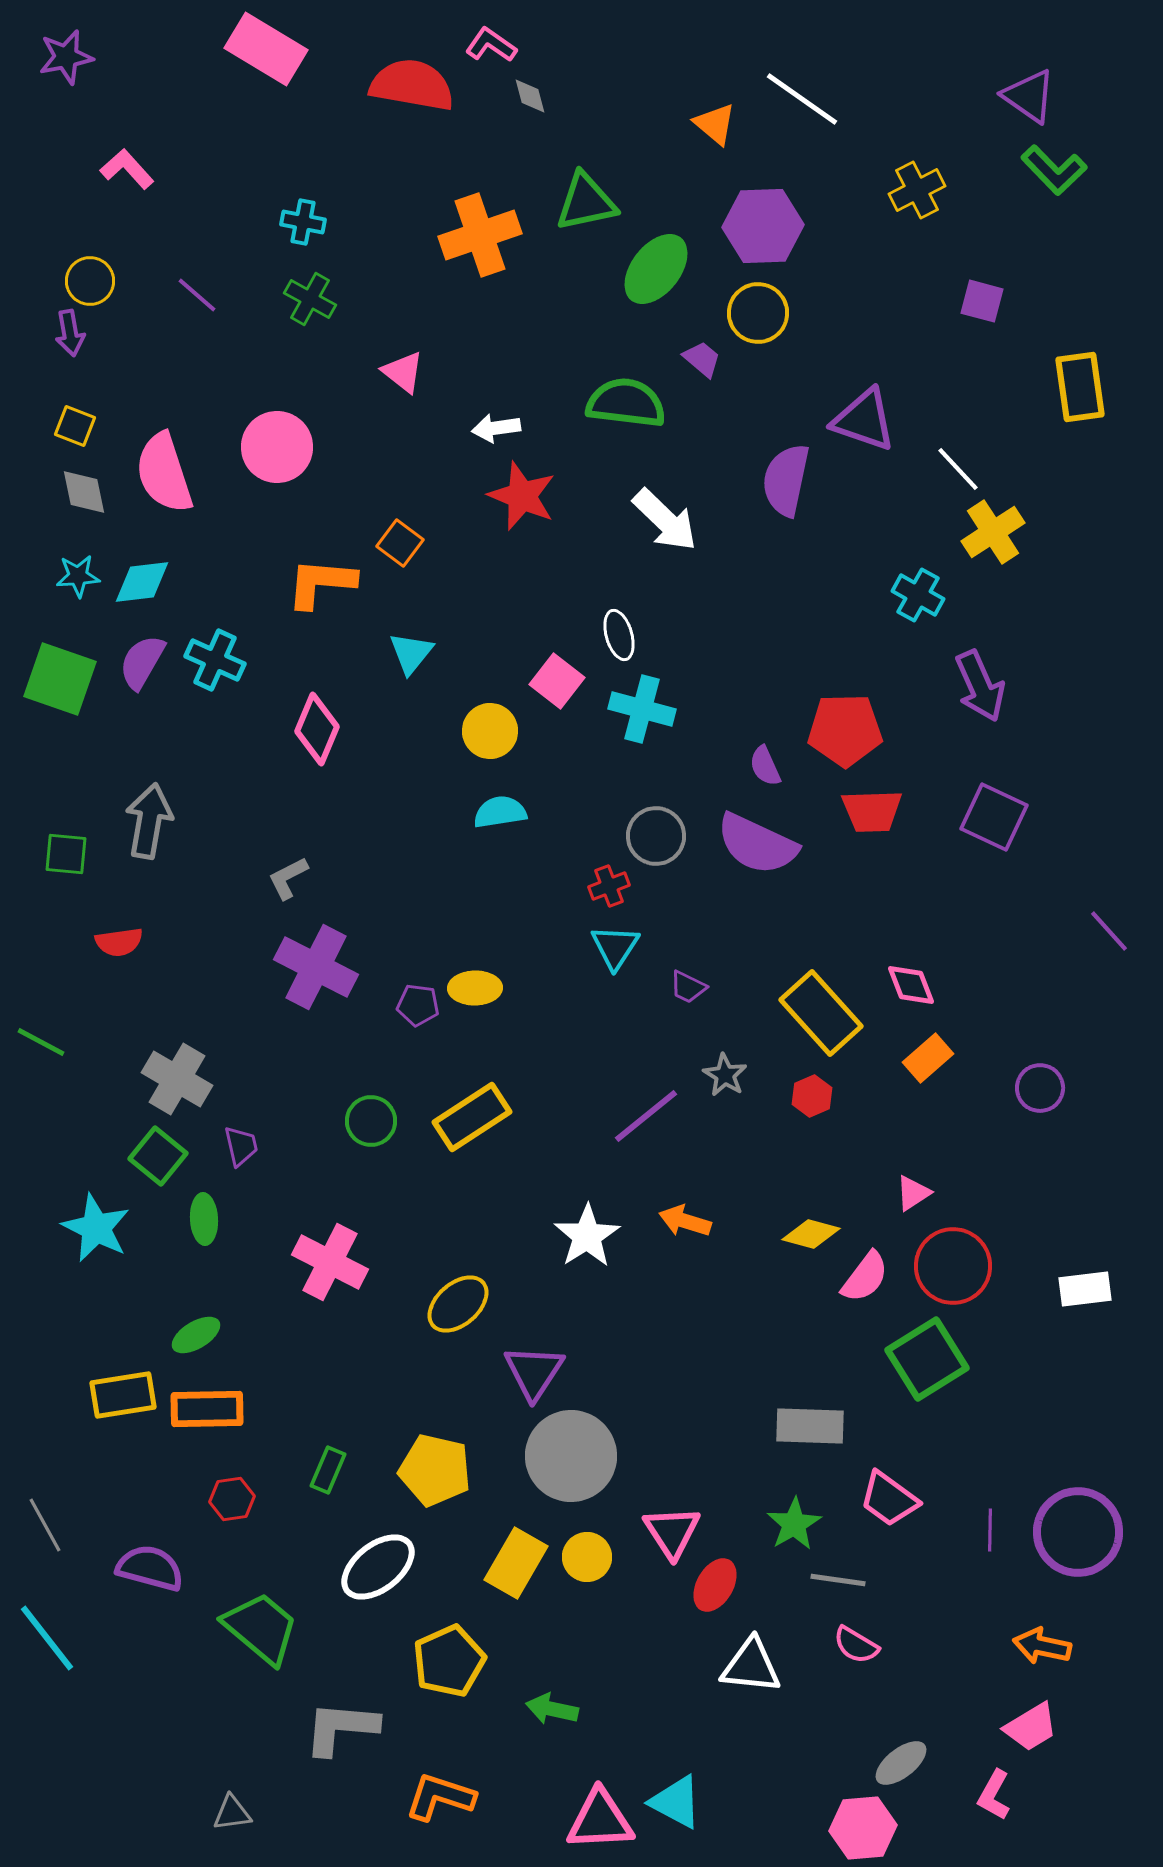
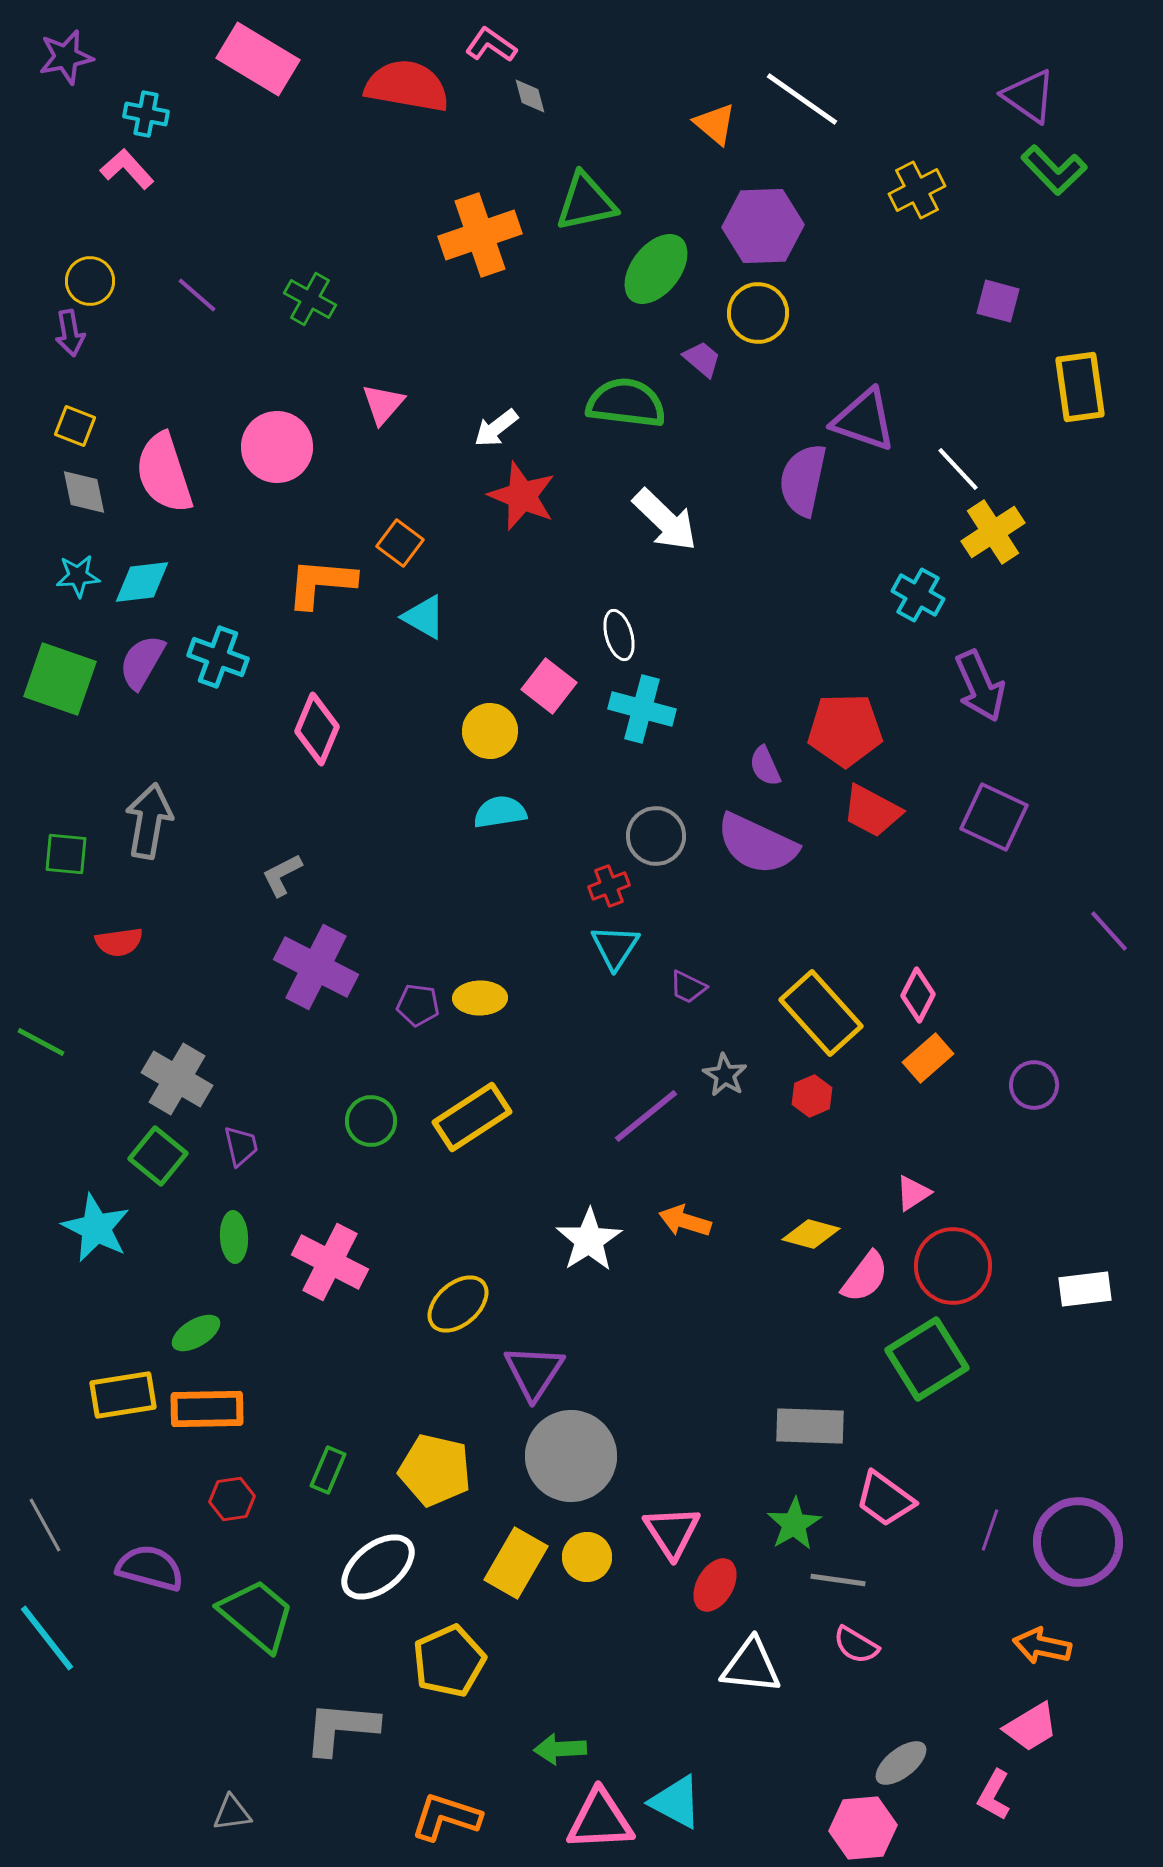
pink rectangle at (266, 49): moved 8 px left, 10 px down
red semicircle at (412, 85): moved 5 px left, 1 px down
cyan cross at (303, 222): moved 157 px left, 108 px up
purple square at (982, 301): moved 16 px right
pink triangle at (403, 372): moved 20 px left, 32 px down; rotated 33 degrees clockwise
white arrow at (496, 428): rotated 30 degrees counterclockwise
purple semicircle at (786, 480): moved 17 px right
cyan triangle at (411, 653): moved 13 px right, 36 px up; rotated 39 degrees counterclockwise
cyan cross at (215, 660): moved 3 px right, 3 px up; rotated 4 degrees counterclockwise
pink square at (557, 681): moved 8 px left, 5 px down
red trapezoid at (872, 811): rotated 30 degrees clockwise
gray L-shape at (288, 878): moved 6 px left, 3 px up
pink diamond at (911, 985): moved 7 px right, 10 px down; rotated 48 degrees clockwise
yellow ellipse at (475, 988): moved 5 px right, 10 px down
purple circle at (1040, 1088): moved 6 px left, 3 px up
green ellipse at (204, 1219): moved 30 px right, 18 px down
white star at (587, 1236): moved 2 px right, 4 px down
green ellipse at (196, 1335): moved 2 px up
pink trapezoid at (889, 1499): moved 4 px left
purple line at (990, 1530): rotated 18 degrees clockwise
purple circle at (1078, 1532): moved 10 px down
green trapezoid at (261, 1628): moved 4 px left, 13 px up
green arrow at (552, 1709): moved 8 px right, 40 px down; rotated 15 degrees counterclockwise
orange L-shape at (440, 1797): moved 6 px right, 20 px down
